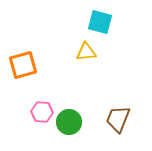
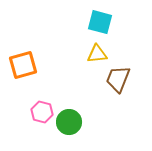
yellow triangle: moved 11 px right, 2 px down
pink hexagon: rotated 10 degrees clockwise
brown trapezoid: moved 40 px up
